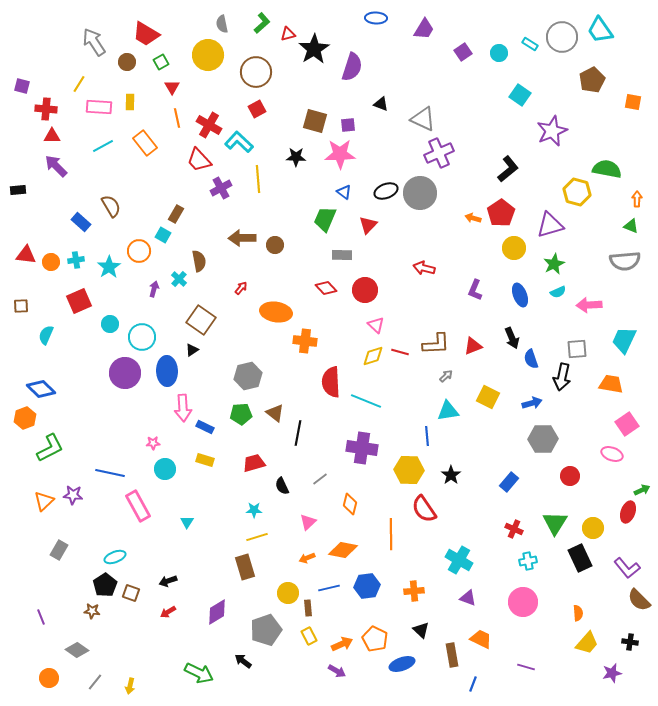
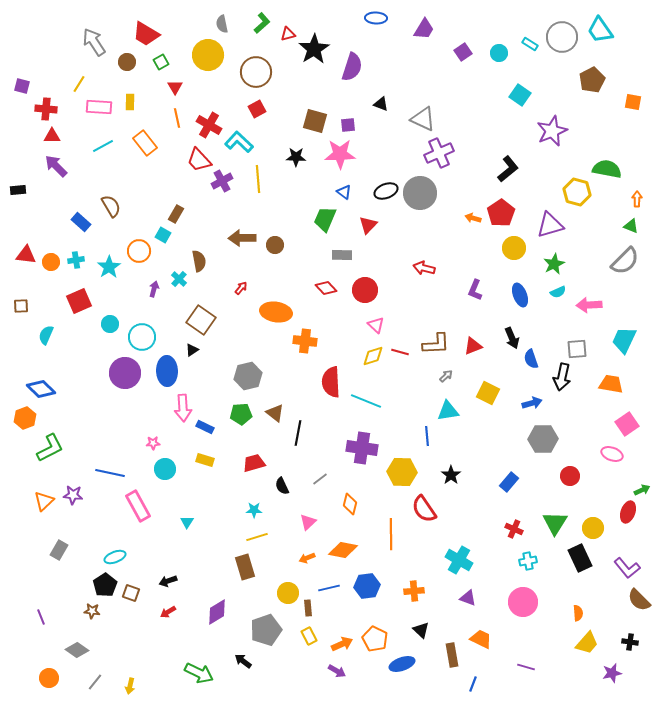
red triangle at (172, 87): moved 3 px right
purple cross at (221, 188): moved 1 px right, 7 px up
gray semicircle at (625, 261): rotated 40 degrees counterclockwise
yellow square at (488, 397): moved 4 px up
yellow hexagon at (409, 470): moved 7 px left, 2 px down
